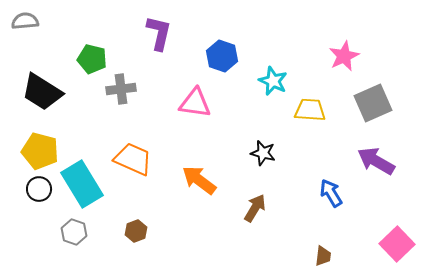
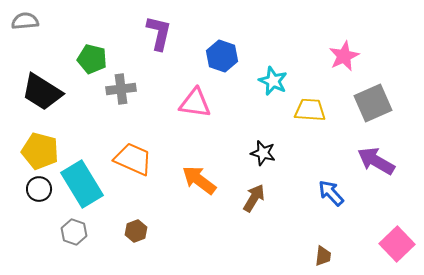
blue arrow: rotated 12 degrees counterclockwise
brown arrow: moved 1 px left, 10 px up
